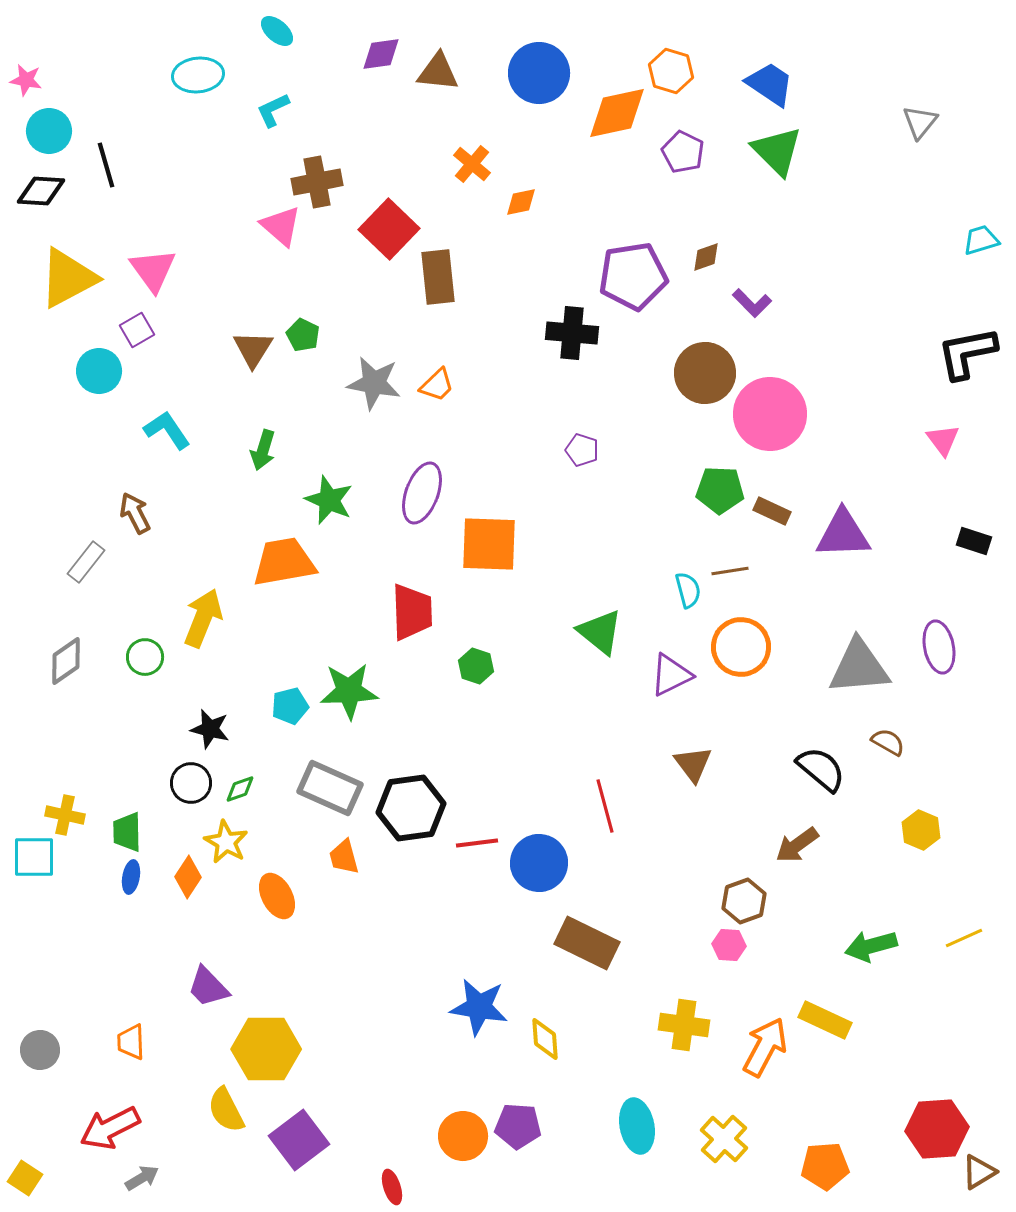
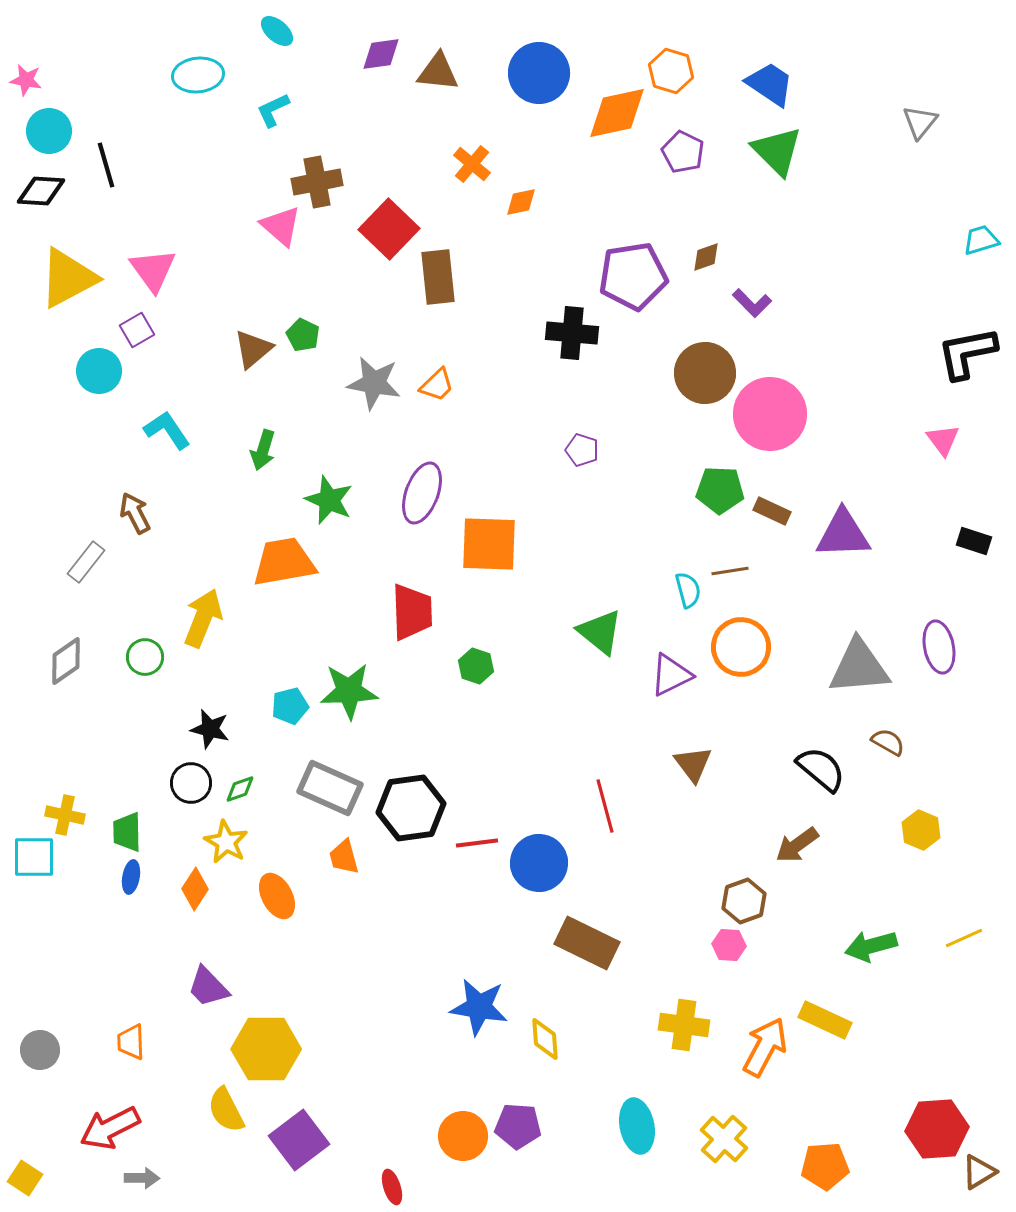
brown triangle at (253, 349): rotated 18 degrees clockwise
orange diamond at (188, 877): moved 7 px right, 12 px down
gray arrow at (142, 1178): rotated 32 degrees clockwise
